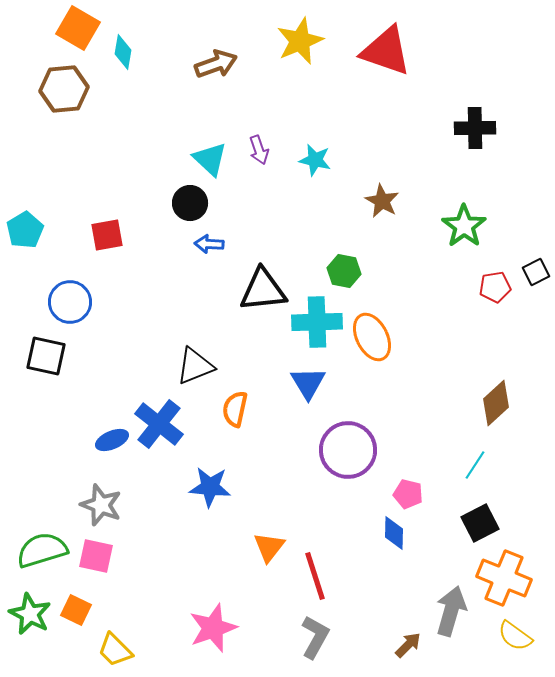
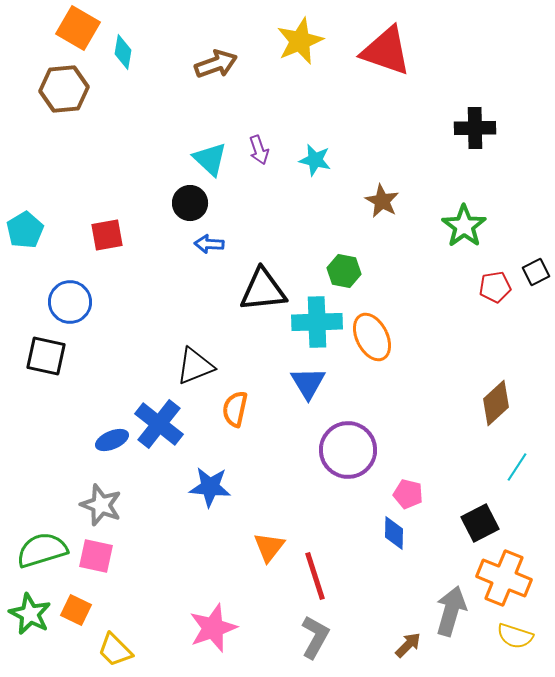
cyan line at (475, 465): moved 42 px right, 2 px down
yellow semicircle at (515, 636): rotated 18 degrees counterclockwise
